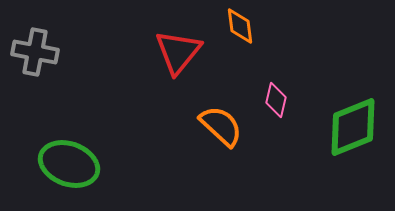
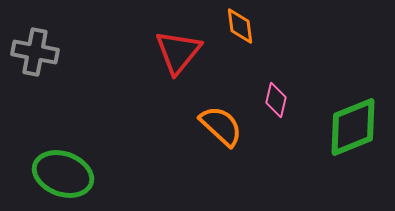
green ellipse: moved 6 px left, 10 px down
